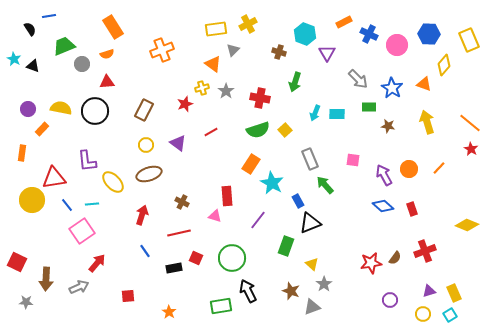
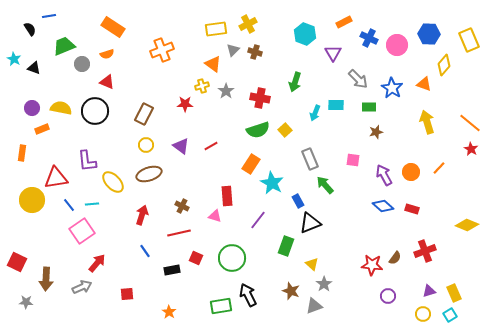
orange rectangle at (113, 27): rotated 25 degrees counterclockwise
blue cross at (369, 34): moved 4 px down
brown cross at (279, 52): moved 24 px left
purple triangle at (327, 53): moved 6 px right
black triangle at (33, 66): moved 1 px right, 2 px down
red triangle at (107, 82): rotated 28 degrees clockwise
yellow cross at (202, 88): moved 2 px up
red star at (185, 104): rotated 21 degrees clockwise
purple circle at (28, 109): moved 4 px right, 1 px up
brown rectangle at (144, 110): moved 4 px down
cyan rectangle at (337, 114): moved 1 px left, 9 px up
brown star at (388, 126): moved 12 px left, 6 px down; rotated 24 degrees counterclockwise
orange rectangle at (42, 129): rotated 24 degrees clockwise
red line at (211, 132): moved 14 px down
purple triangle at (178, 143): moved 3 px right, 3 px down
orange circle at (409, 169): moved 2 px right, 3 px down
red triangle at (54, 178): moved 2 px right
brown cross at (182, 202): moved 4 px down
blue line at (67, 205): moved 2 px right
red rectangle at (412, 209): rotated 56 degrees counterclockwise
red star at (371, 263): moved 1 px right, 2 px down; rotated 15 degrees clockwise
black rectangle at (174, 268): moved 2 px left, 2 px down
gray arrow at (79, 287): moved 3 px right
black arrow at (248, 291): moved 4 px down
red square at (128, 296): moved 1 px left, 2 px up
purple circle at (390, 300): moved 2 px left, 4 px up
gray triangle at (312, 307): moved 2 px right, 1 px up
